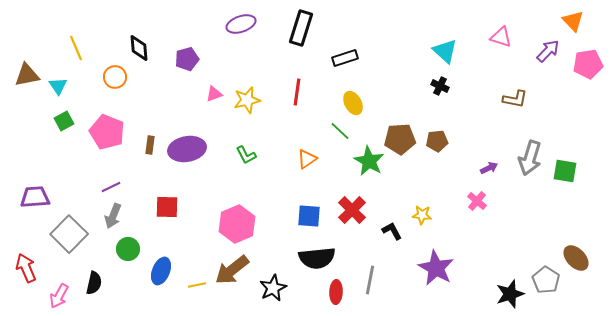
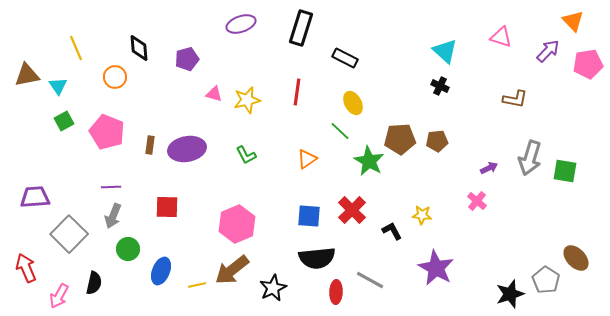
black rectangle at (345, 58): rotated 45 degrees clockwise
pink triangle at (214, 94): rotated 36 degrees clockwise
purple line at (111, 187): rotated 24 degrees clockwise
gray line at (370, 280): rotated 72 degrees counterclockwise
